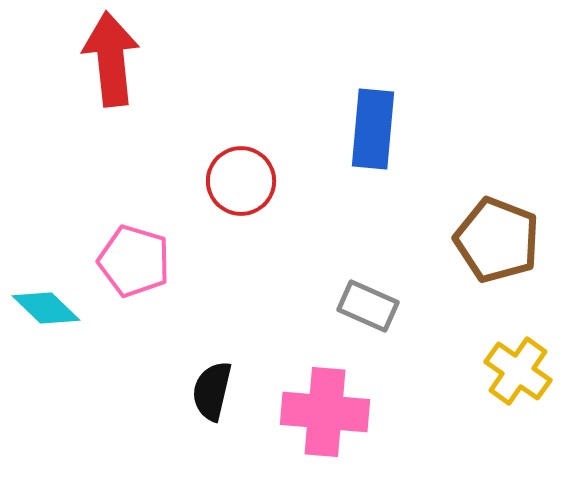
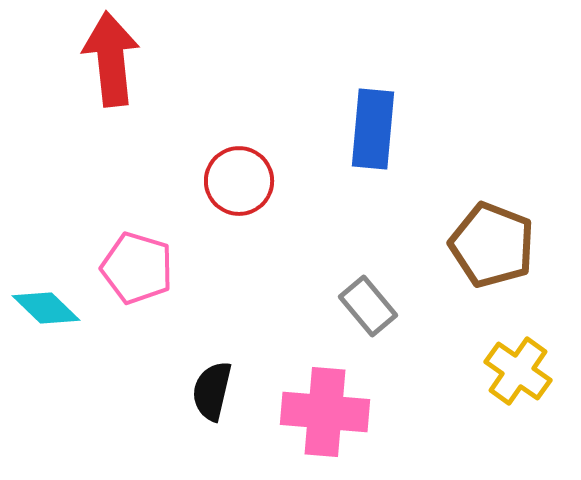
red circle: moved 2 px left
brown pentagon: moved 5 px left, 5 px down
pink pentagon: moved 3 px right, 7 px down
gray rectangle: rotated 26 degrees clockwise
